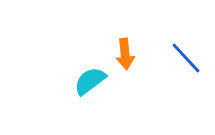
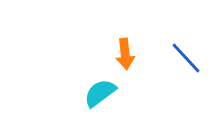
cyan semicircle: moved 10 px right, 12 px down
